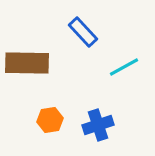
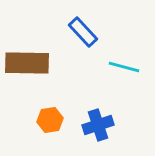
cyan line: rotated 44 degrees clockwise
